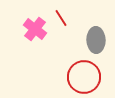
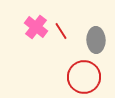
red line: moved 13 px down
pink cross: moved 1 px right, 2 px up
